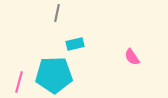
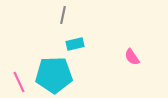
gray line: moved 6 px right, 2 px down
pink line: rotated 40 degrees counterclockwise
